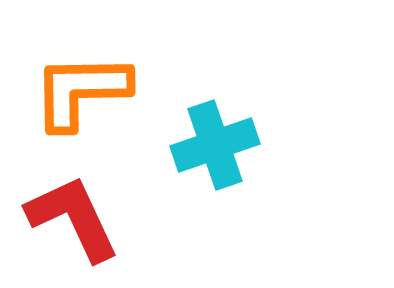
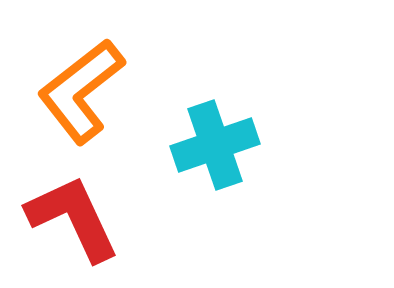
orange L-shape: rotated 37 degrees counterclockwise
